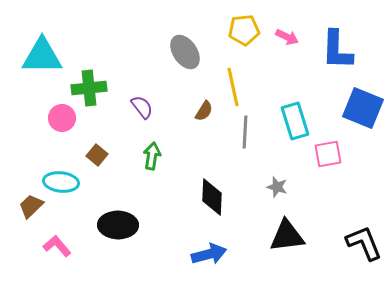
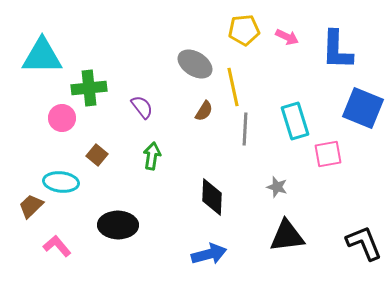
gray ellipse: moved 10 px right, 12 px down; rotated 24 degrees counterclockwise
gray line: moved 3 px up
